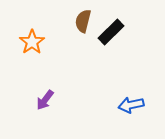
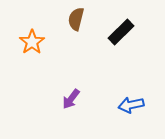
brown semicircle: moved 7 px left, 2 px up
black rectangle: moved 10 px right
purple arrow: moved 26 px right, 1 px up
